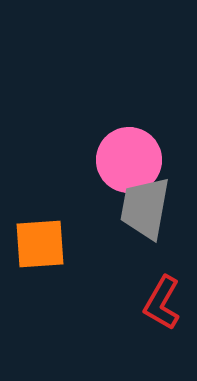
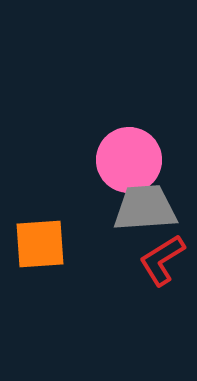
gray trapezoid: rotated 76 degrees clockwise
red L-shape: moved 43 px up; rotated 28 degrees clockwise
